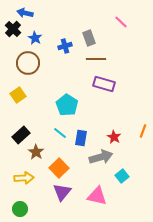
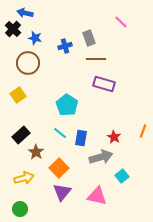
blue star: rotated 16 degrees counterclockwise
yellow arrow: rotated 12 degrees counterclockwise
